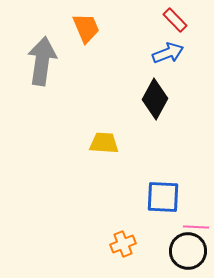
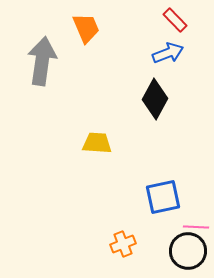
yellow trapezoid: moved 7 px left
blue square: rotated 15 degrees counterclockwise
